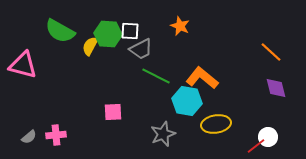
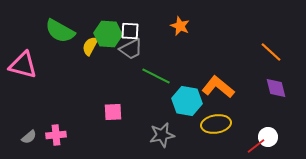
gray trapezoid: moved 10 px left
orange L-shape: moved 16 px right, 9 px down
gray star: moved 1 px left, 1 px down; rotated 10 degrees clockwise
